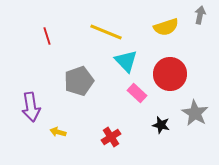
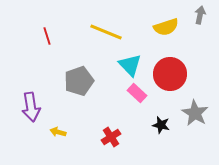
cyan triangle: moved 4 px right, 4 px down
